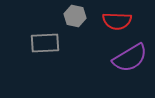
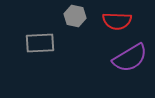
gray rectangle: moved 5 px left
